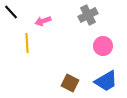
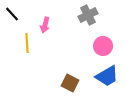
black line: moved 1 px right, 2 px down
pink arrow: moved 2 px right, 4 px down; rotated 56 degrees counterclockwise
blue trapezoid: moved 1 px right, 5 px up
